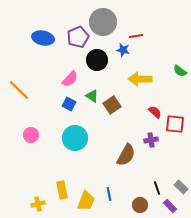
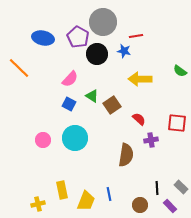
purple pentagon: rotated 20 degrees counterclockwise
blue star: moved 1 px right, 1 px down
black circle: moved 6 px up
orange line: moved 22 px up
red semicircle: moved 16 px left, 7 px down
red square: moved 2 px right, 1 px up
pink circle: moved 12 px right, 5 px down
brown semicircle: rotated 20 degrees counterclockwise
black line: rotated 16 degrees clockwise
